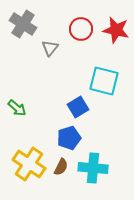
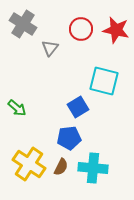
blue pentagon: rotated 10 degrees clockwise
